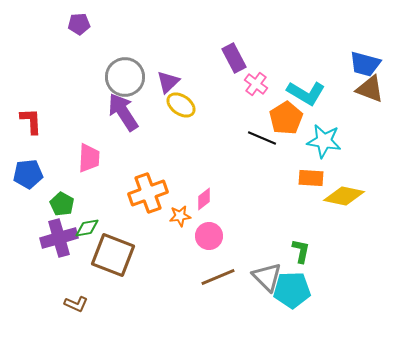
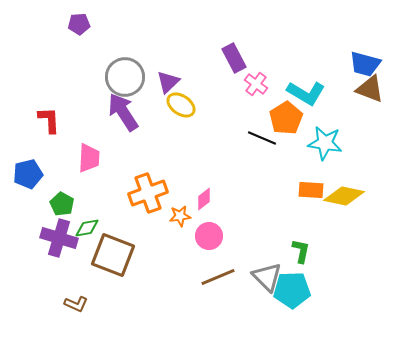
red L-shape: moved 18 px right, 1 px up
cyan star: moved 1 px right, 2 px down
blue pentagon: rotated 8 degrees counterclockwise
orange rectangle: moved 12 px down
purple cross: rotated 33 degrees clockwise
